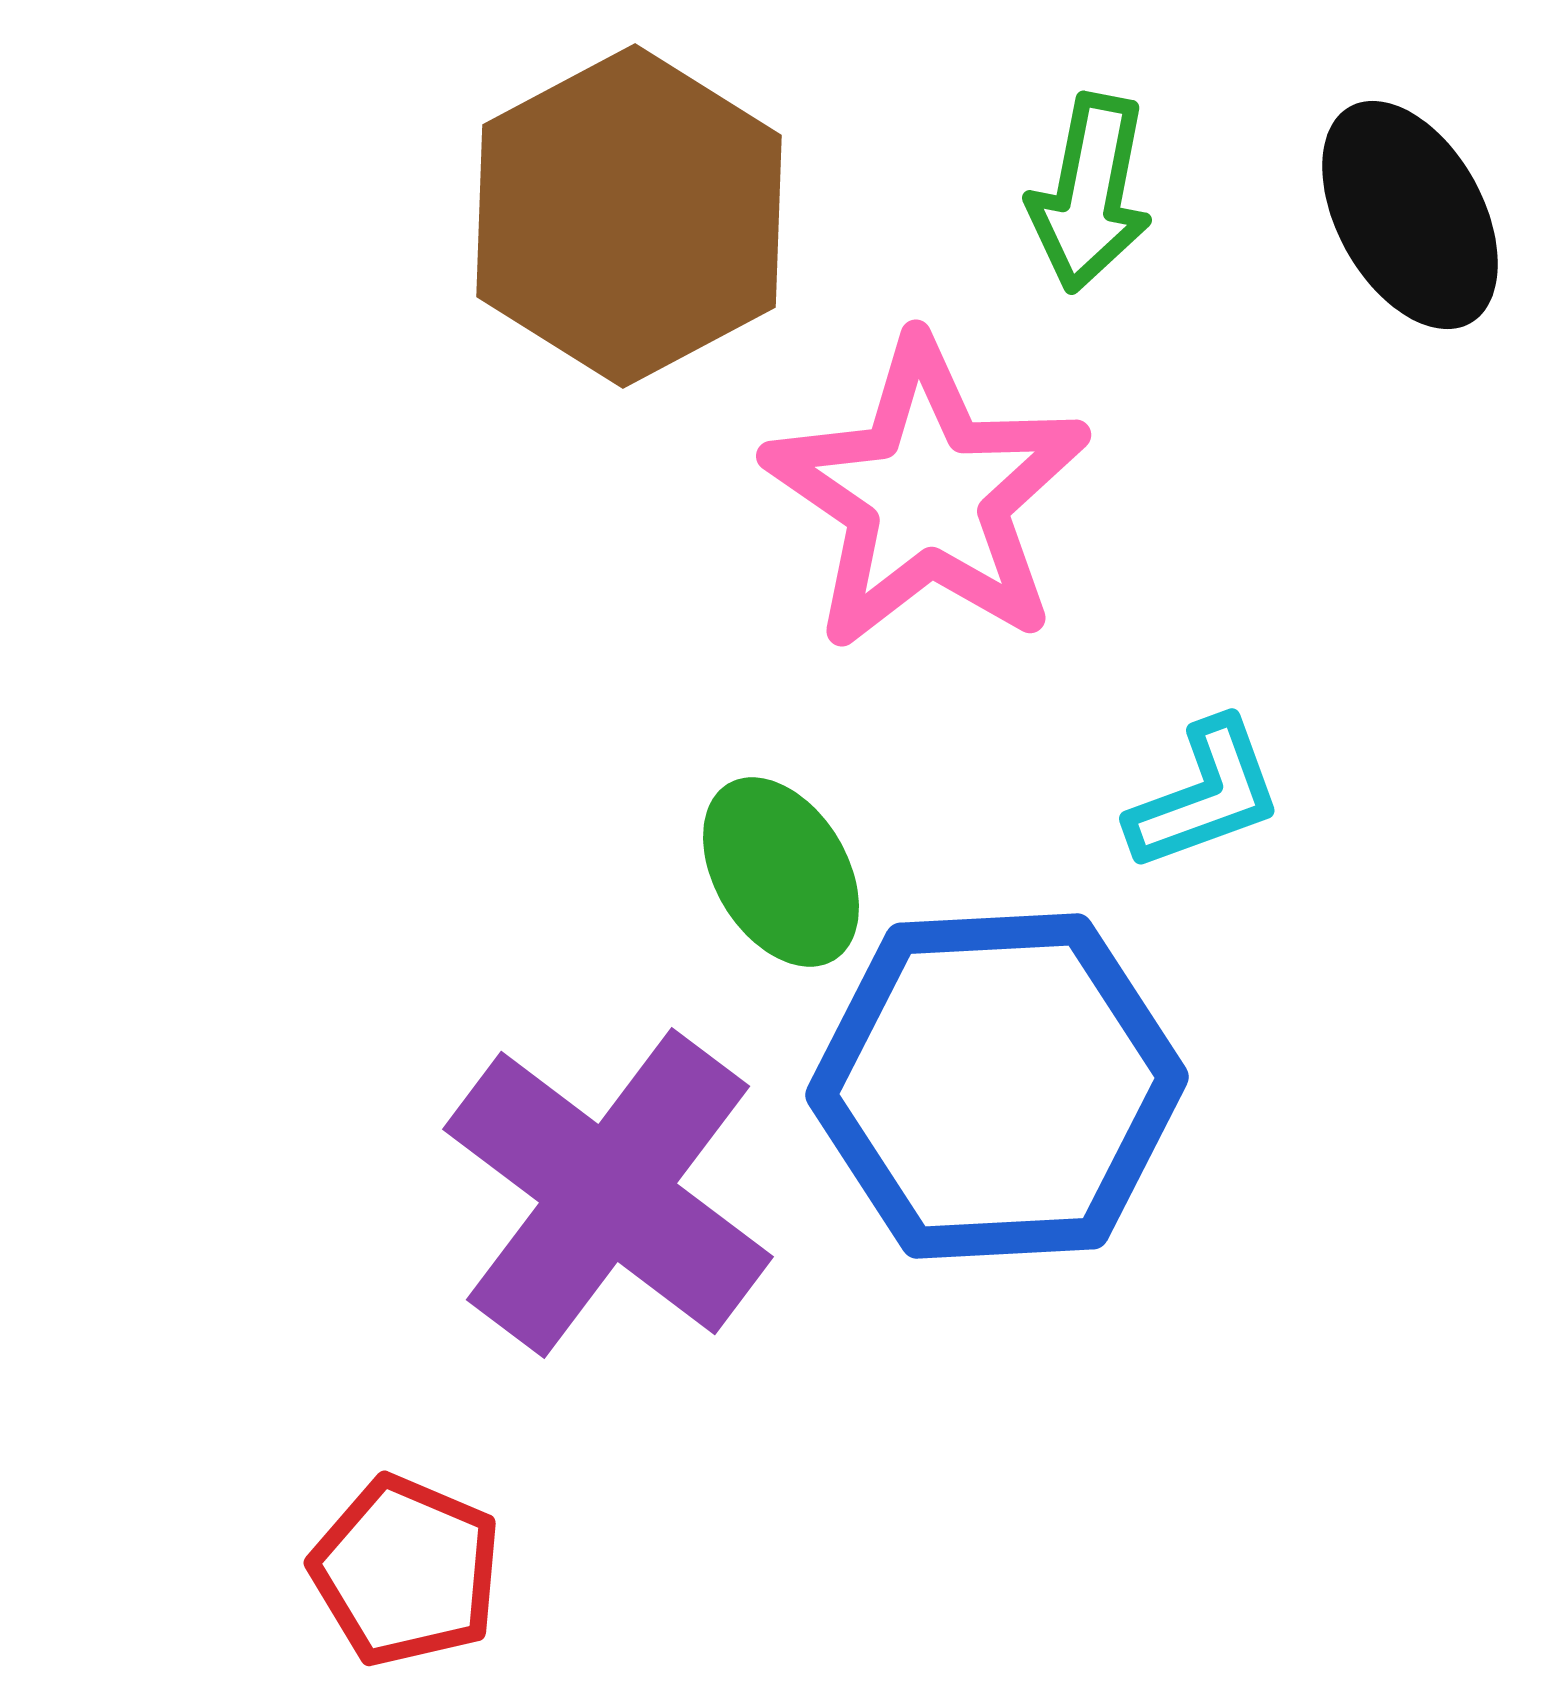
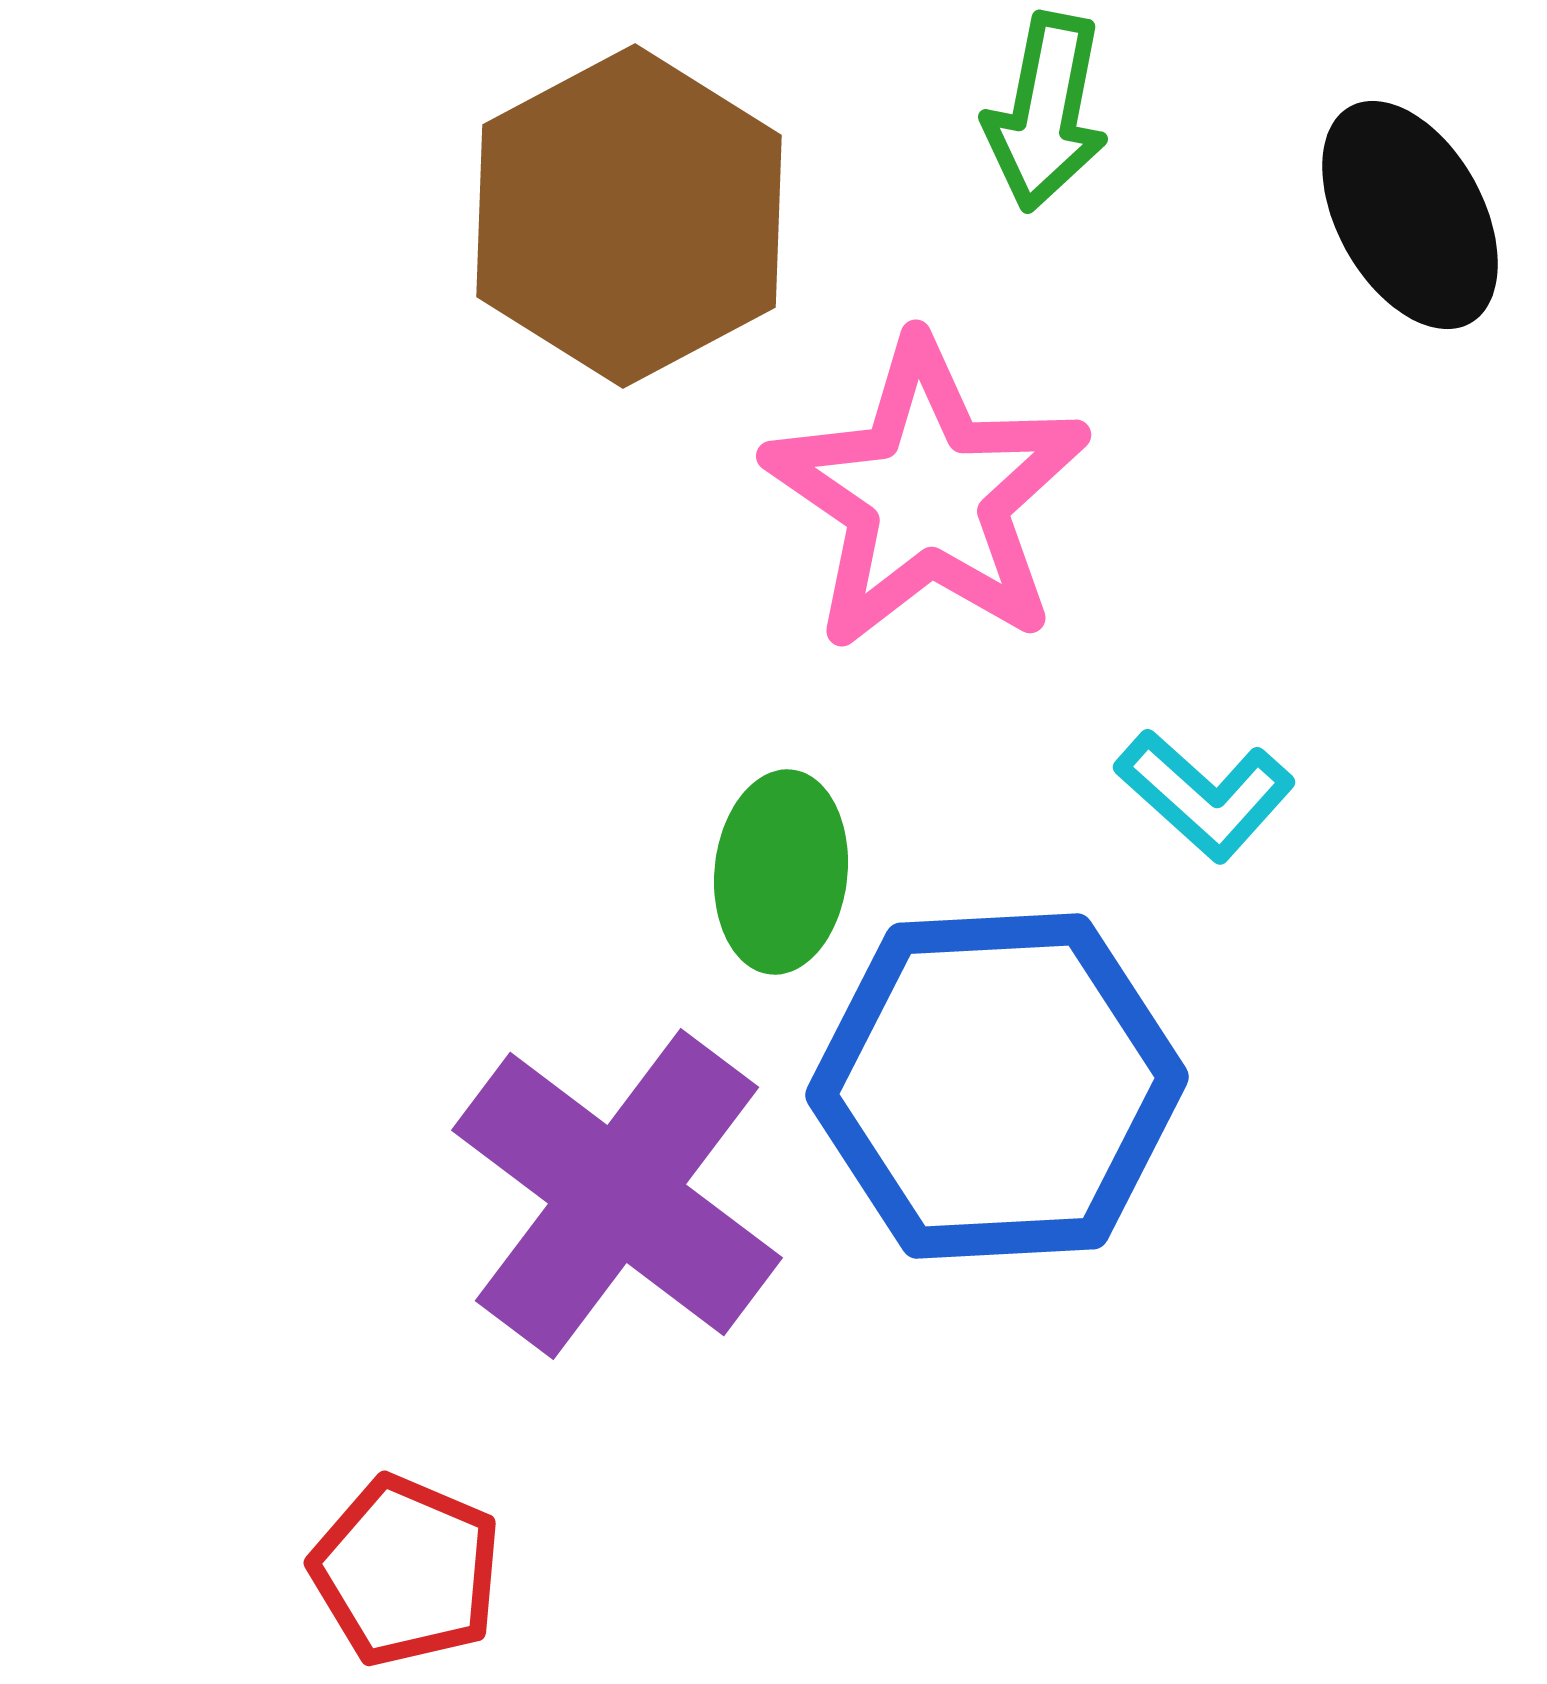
green arrow: moved 44 px left, 81 px up
cyan L-shape: rotated 62 degrees clockwise
green ellipse: rotated 37 degrees clockwise
purple cross: moved 9 px right, 1 px down
